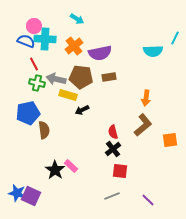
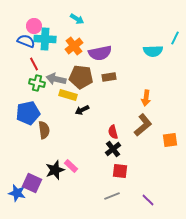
black star: rotated 18 degrees clockwise
purple square: moved 1 px right, 13 px up
